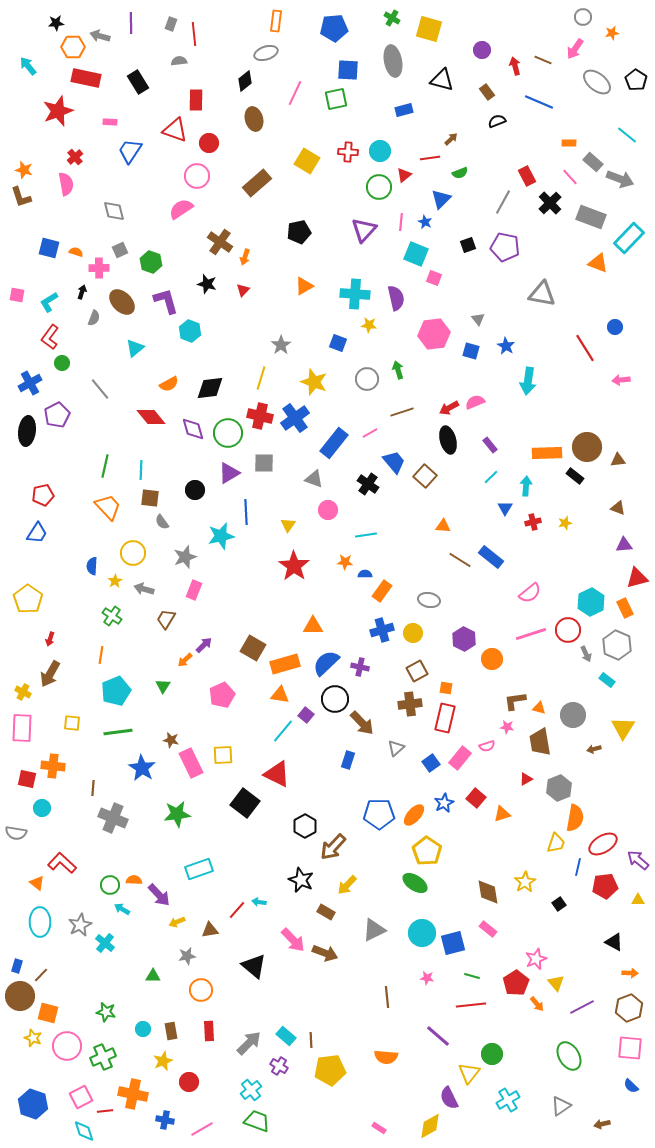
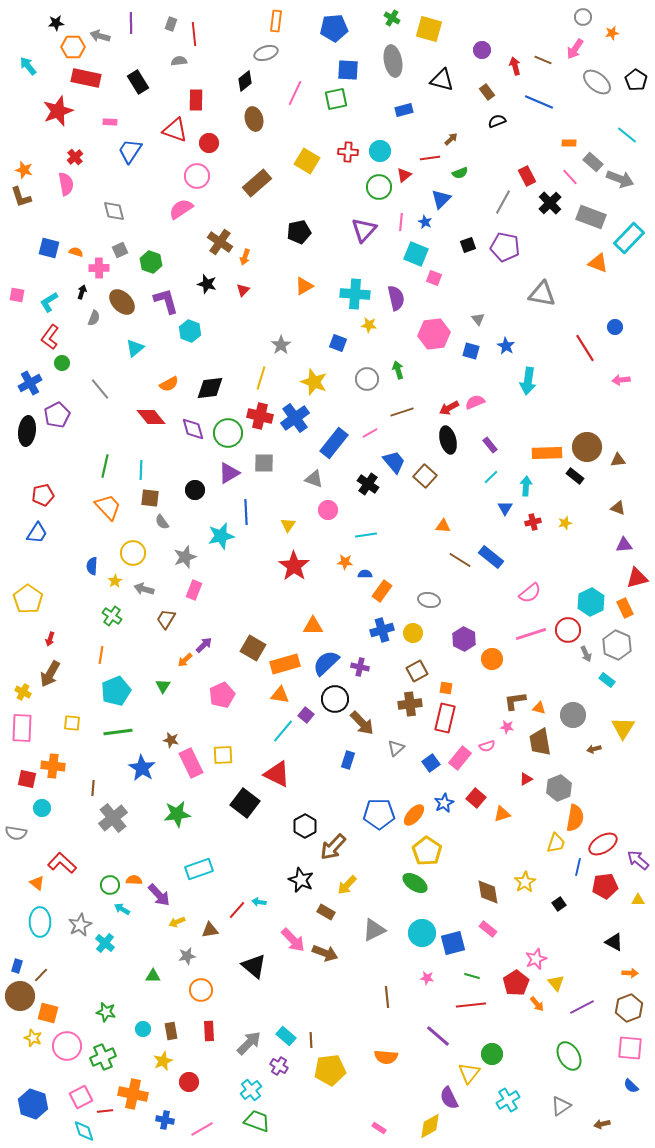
gray cross at (113, 818): rotated 28 degrees clockwise
